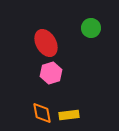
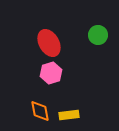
green circle: moved 7 px right, 7 px down
red ellipse: moved 3 px right
orange diamond: moved 2 px left, 2 px up
